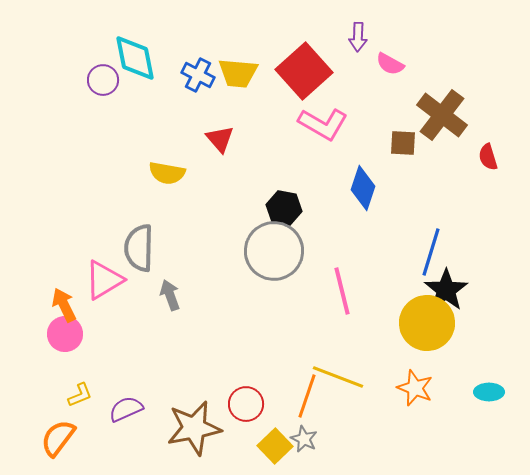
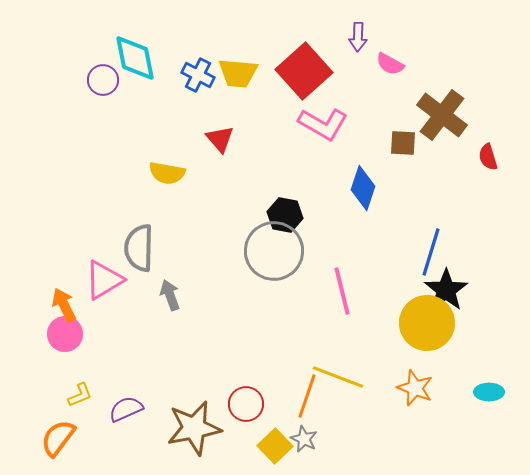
black hexagon: moved 1 px right, 7 px down
